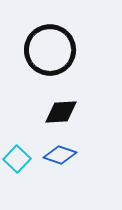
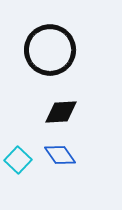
blue diamond: rotated 36 degrees clockwise
cyan square: moved 1 px right, 1 px down
